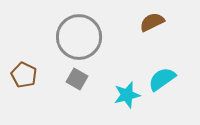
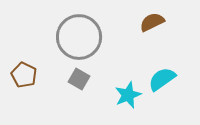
gray square: moved 2 px right
cyan star: moved 1 px right; rotated 8 degrees counterclockwise
